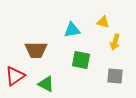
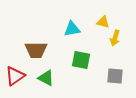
cyan triangle: moved 1 px up
yellow arrow: moved 4 px up
green triangle: moved 6 px up
